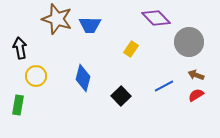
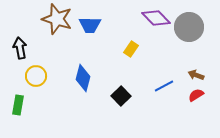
gray circle: moved 15 px up
